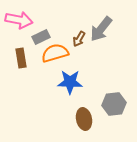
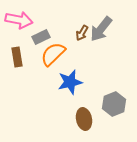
brown arrow: moved 3 px right, 6 px up
orange semicircle: moved 2 px left, 1 px down; rotated 28 degrees counterclockwise
brown rectangle: moved 4 px left, 1 px up
blue star: rotated 15 degrees counterclockwise
gray hexagon: rotated 15 degrees counterclockwise
